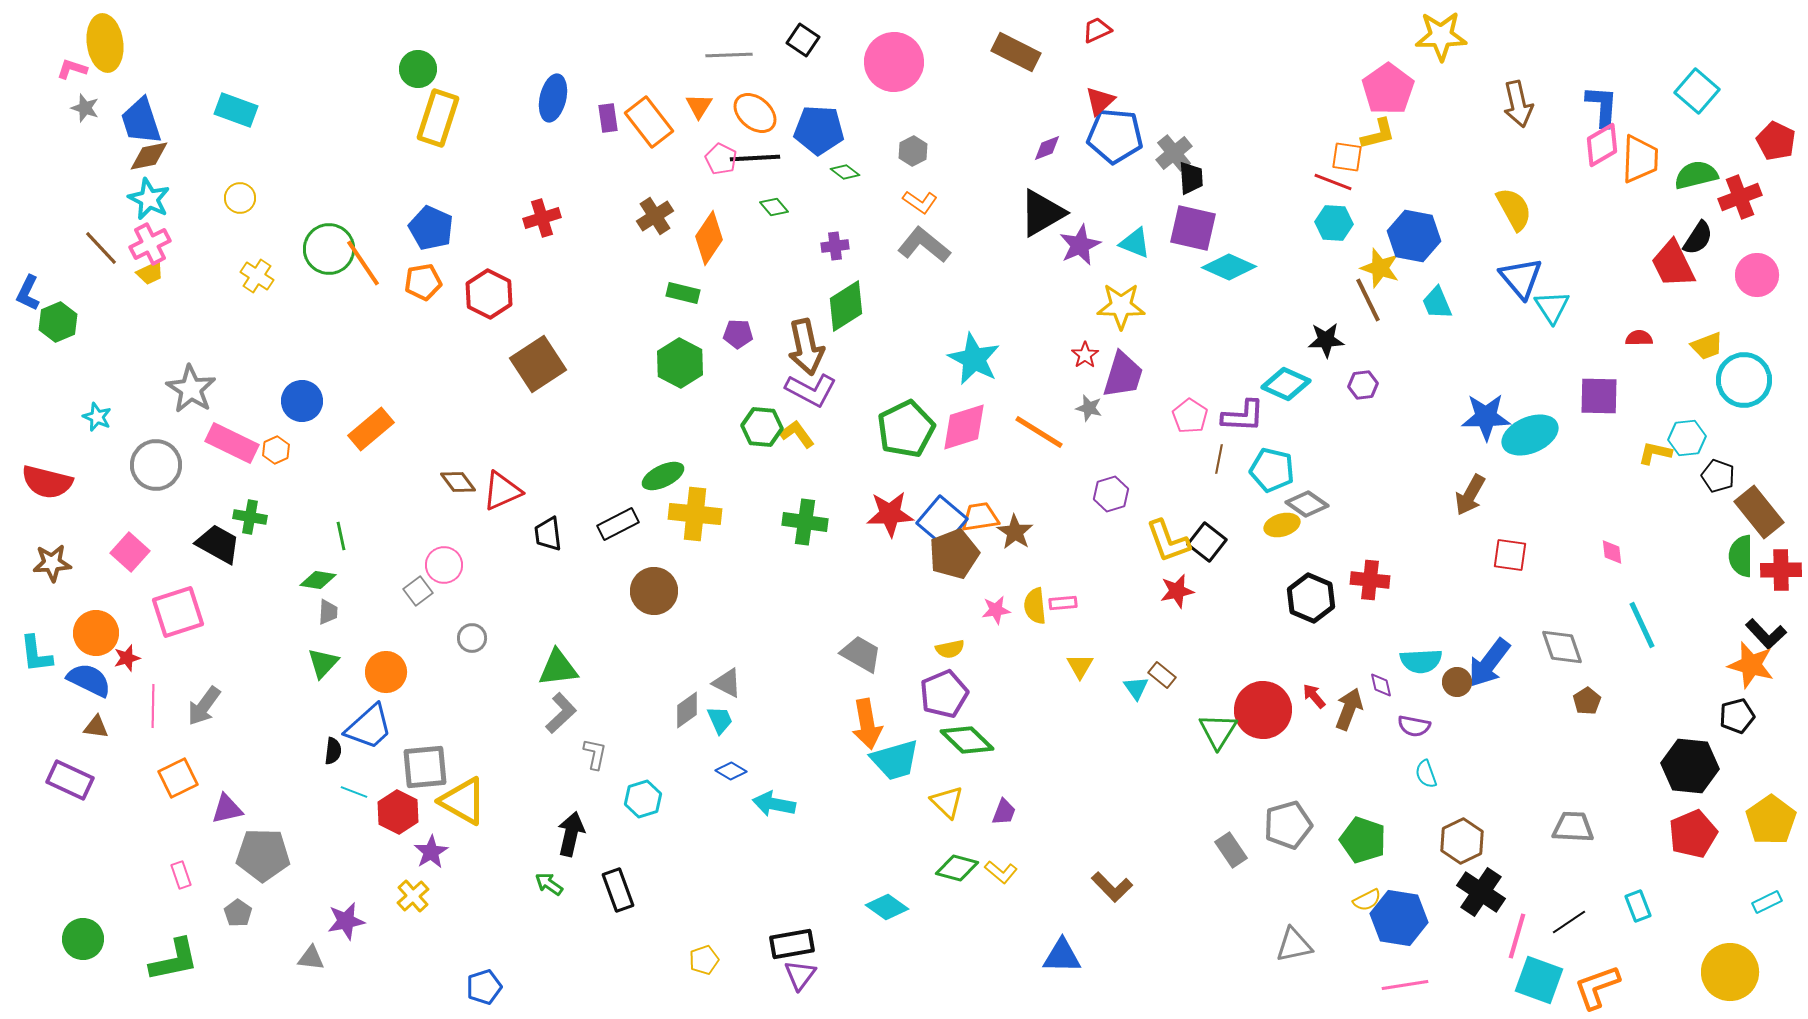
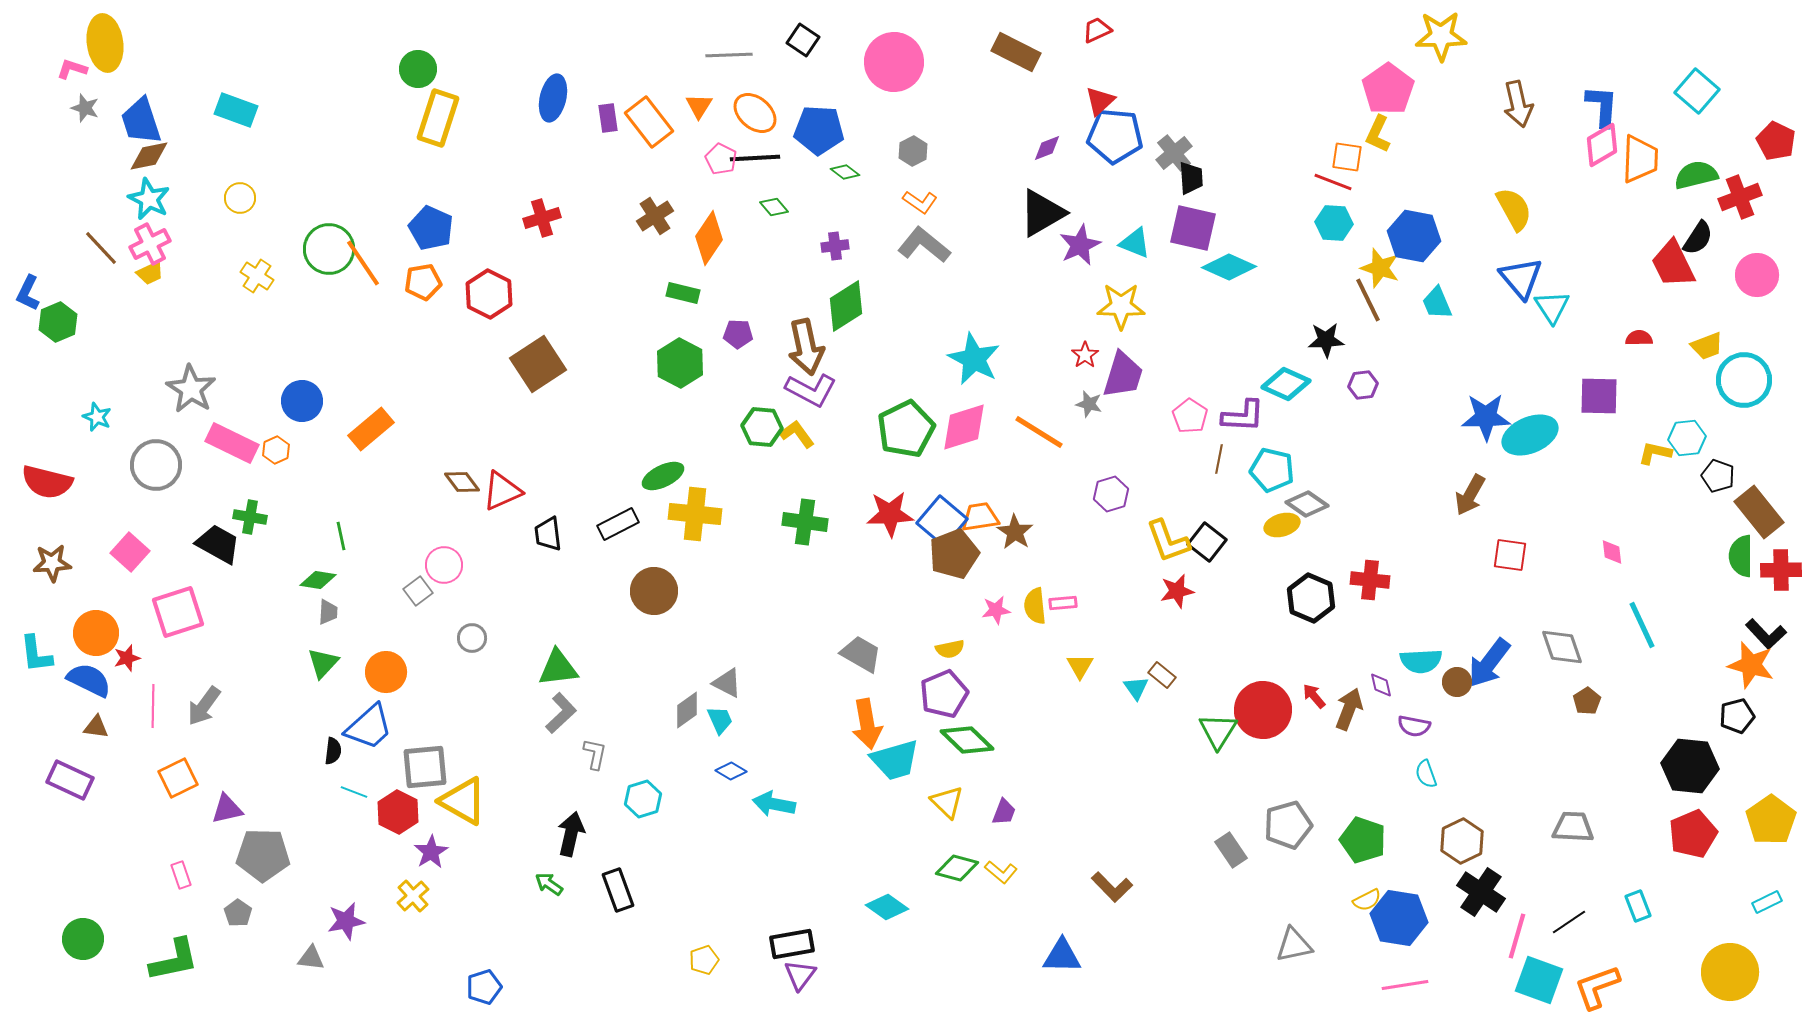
yellow L-shape at (1378, 134): rotated 129 degrees clockwise
gray star at (1089, 408): moved 4 px up
brown diamond at (458, 482): moved 4 px right
